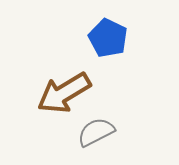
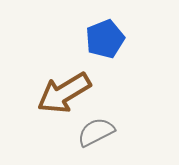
blue pentagon: moved 3 px left, 1 px down; rotated 24 degrees clockwise
